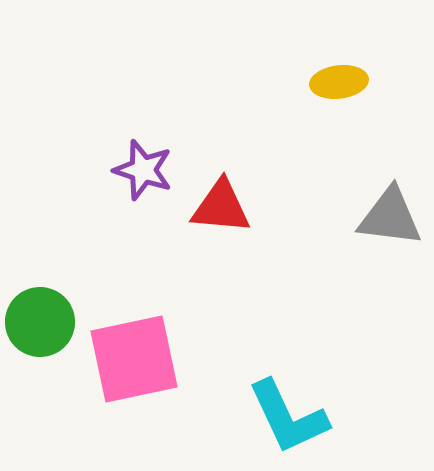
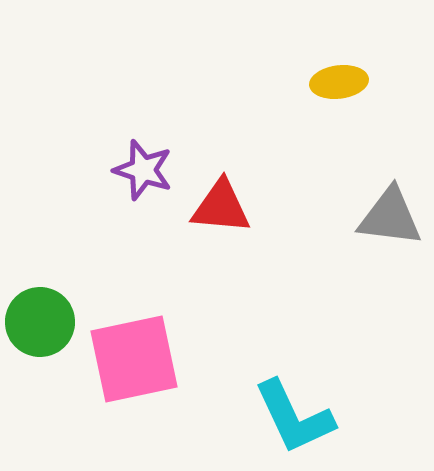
cyan L-shape: moved 6 px right
